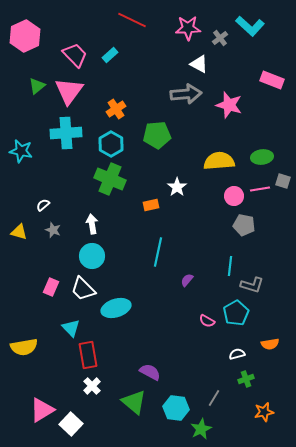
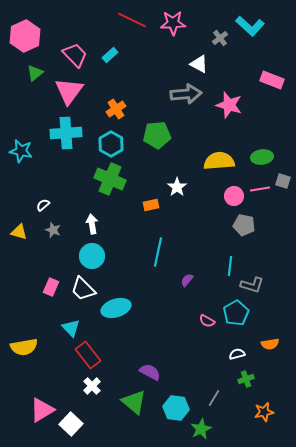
pink star at (188, 28): moved 15 px left, 5 px up
green triangle at (37, 86): moved 2 px left, 13 px up
red rectangle at (88, 355): rotated 28 degrees counterclockwise
